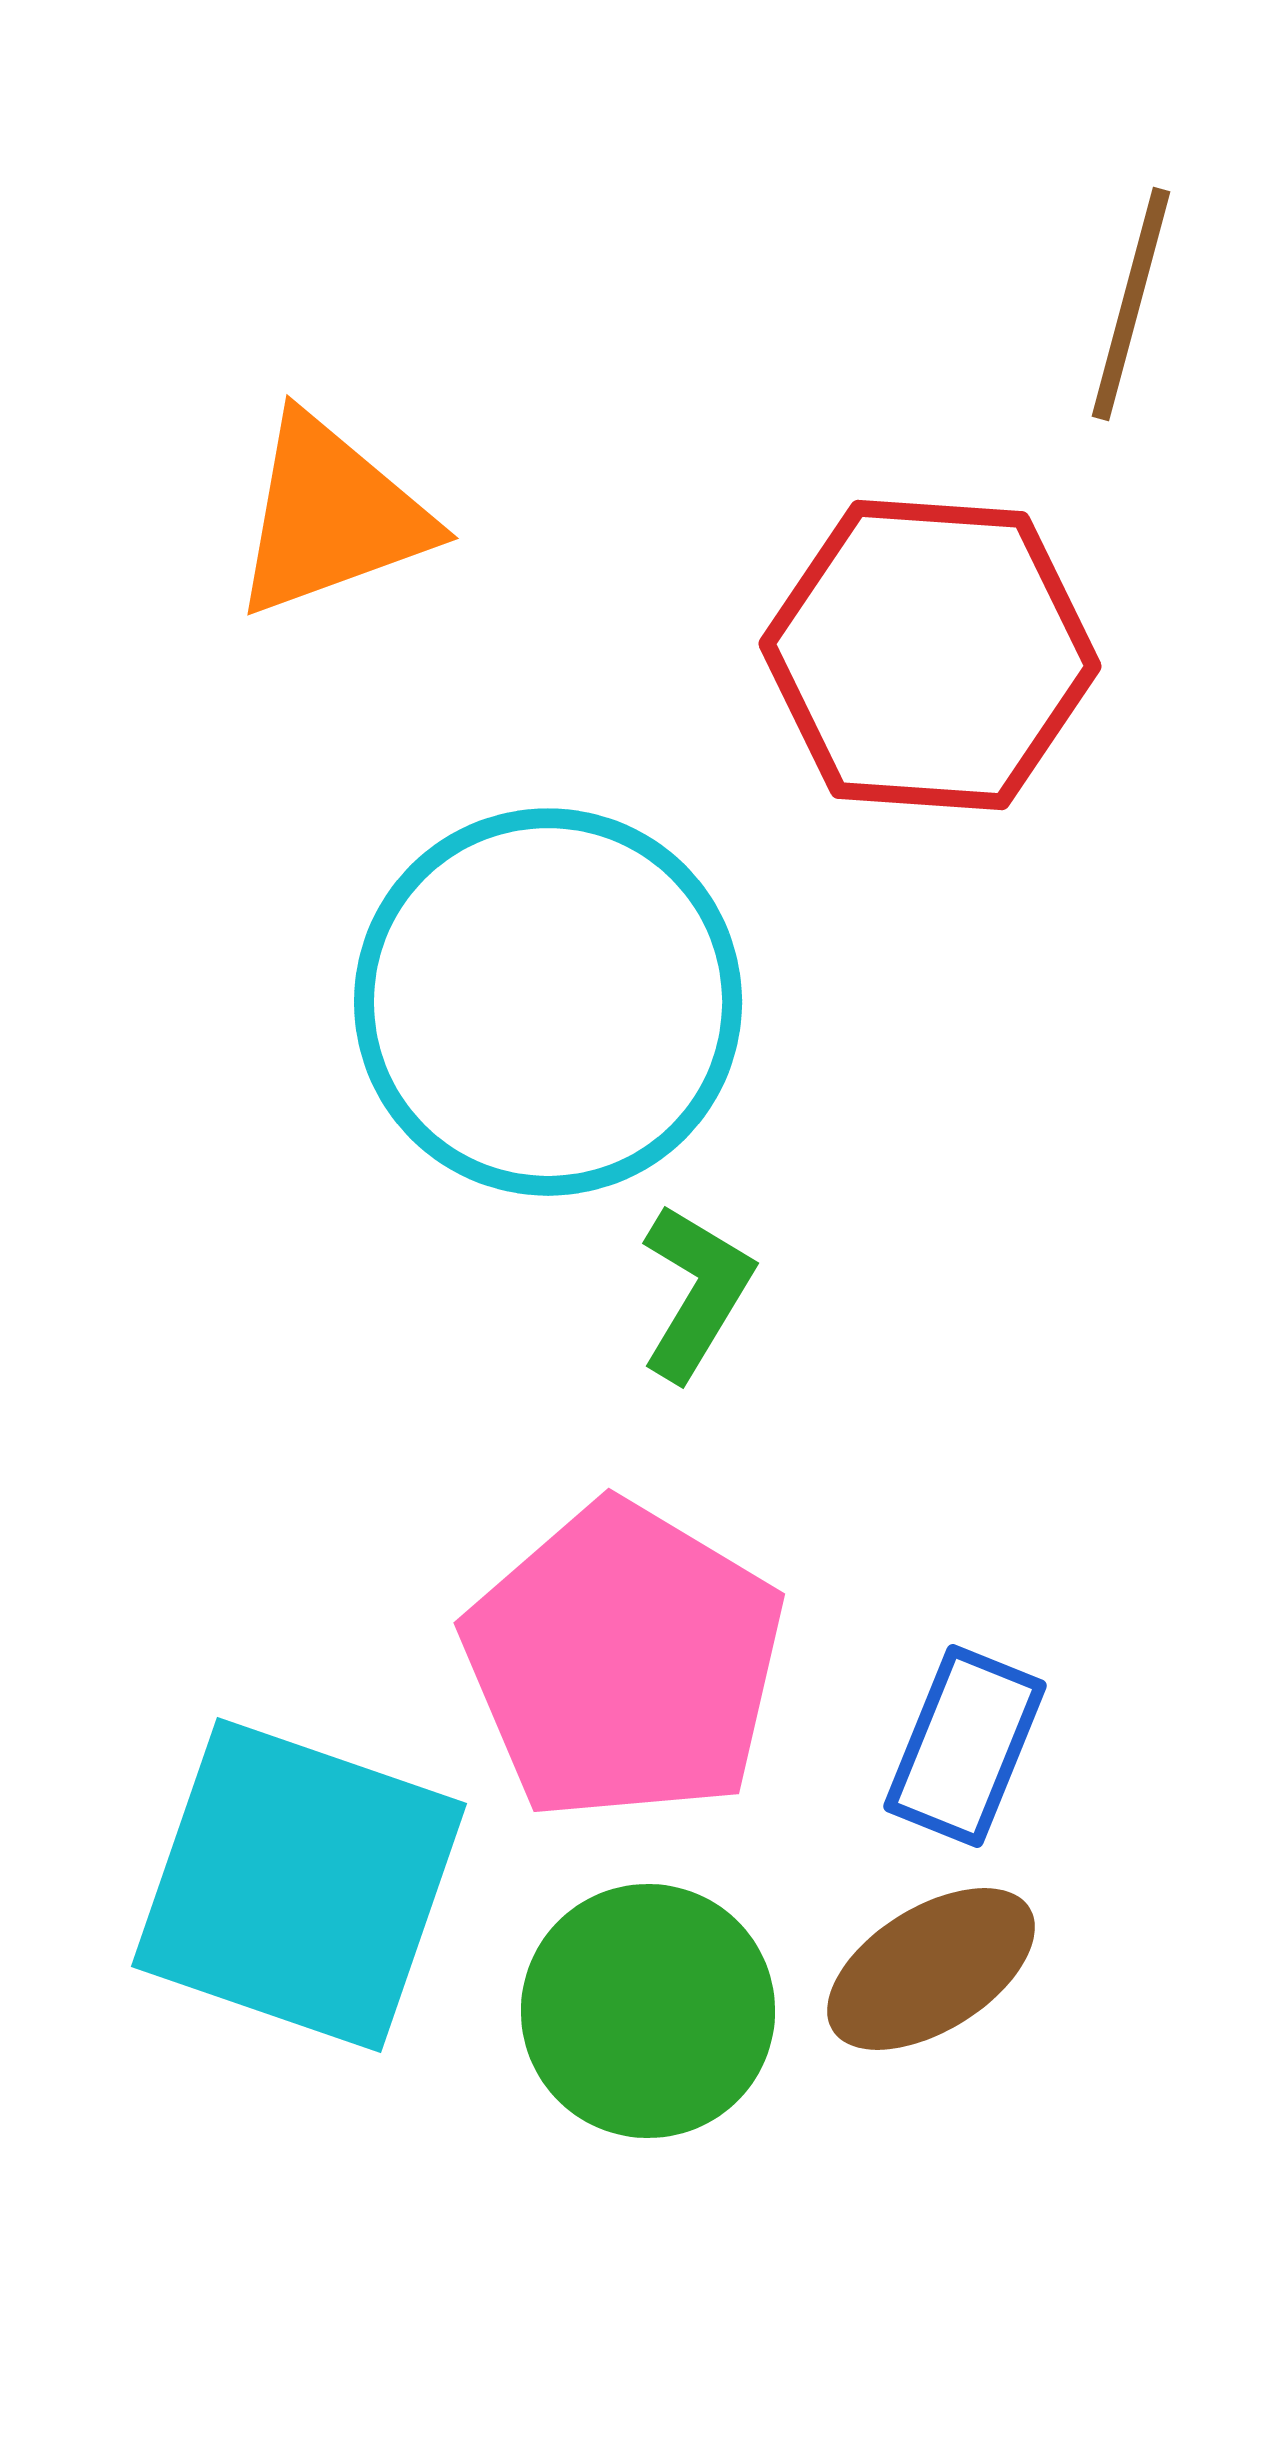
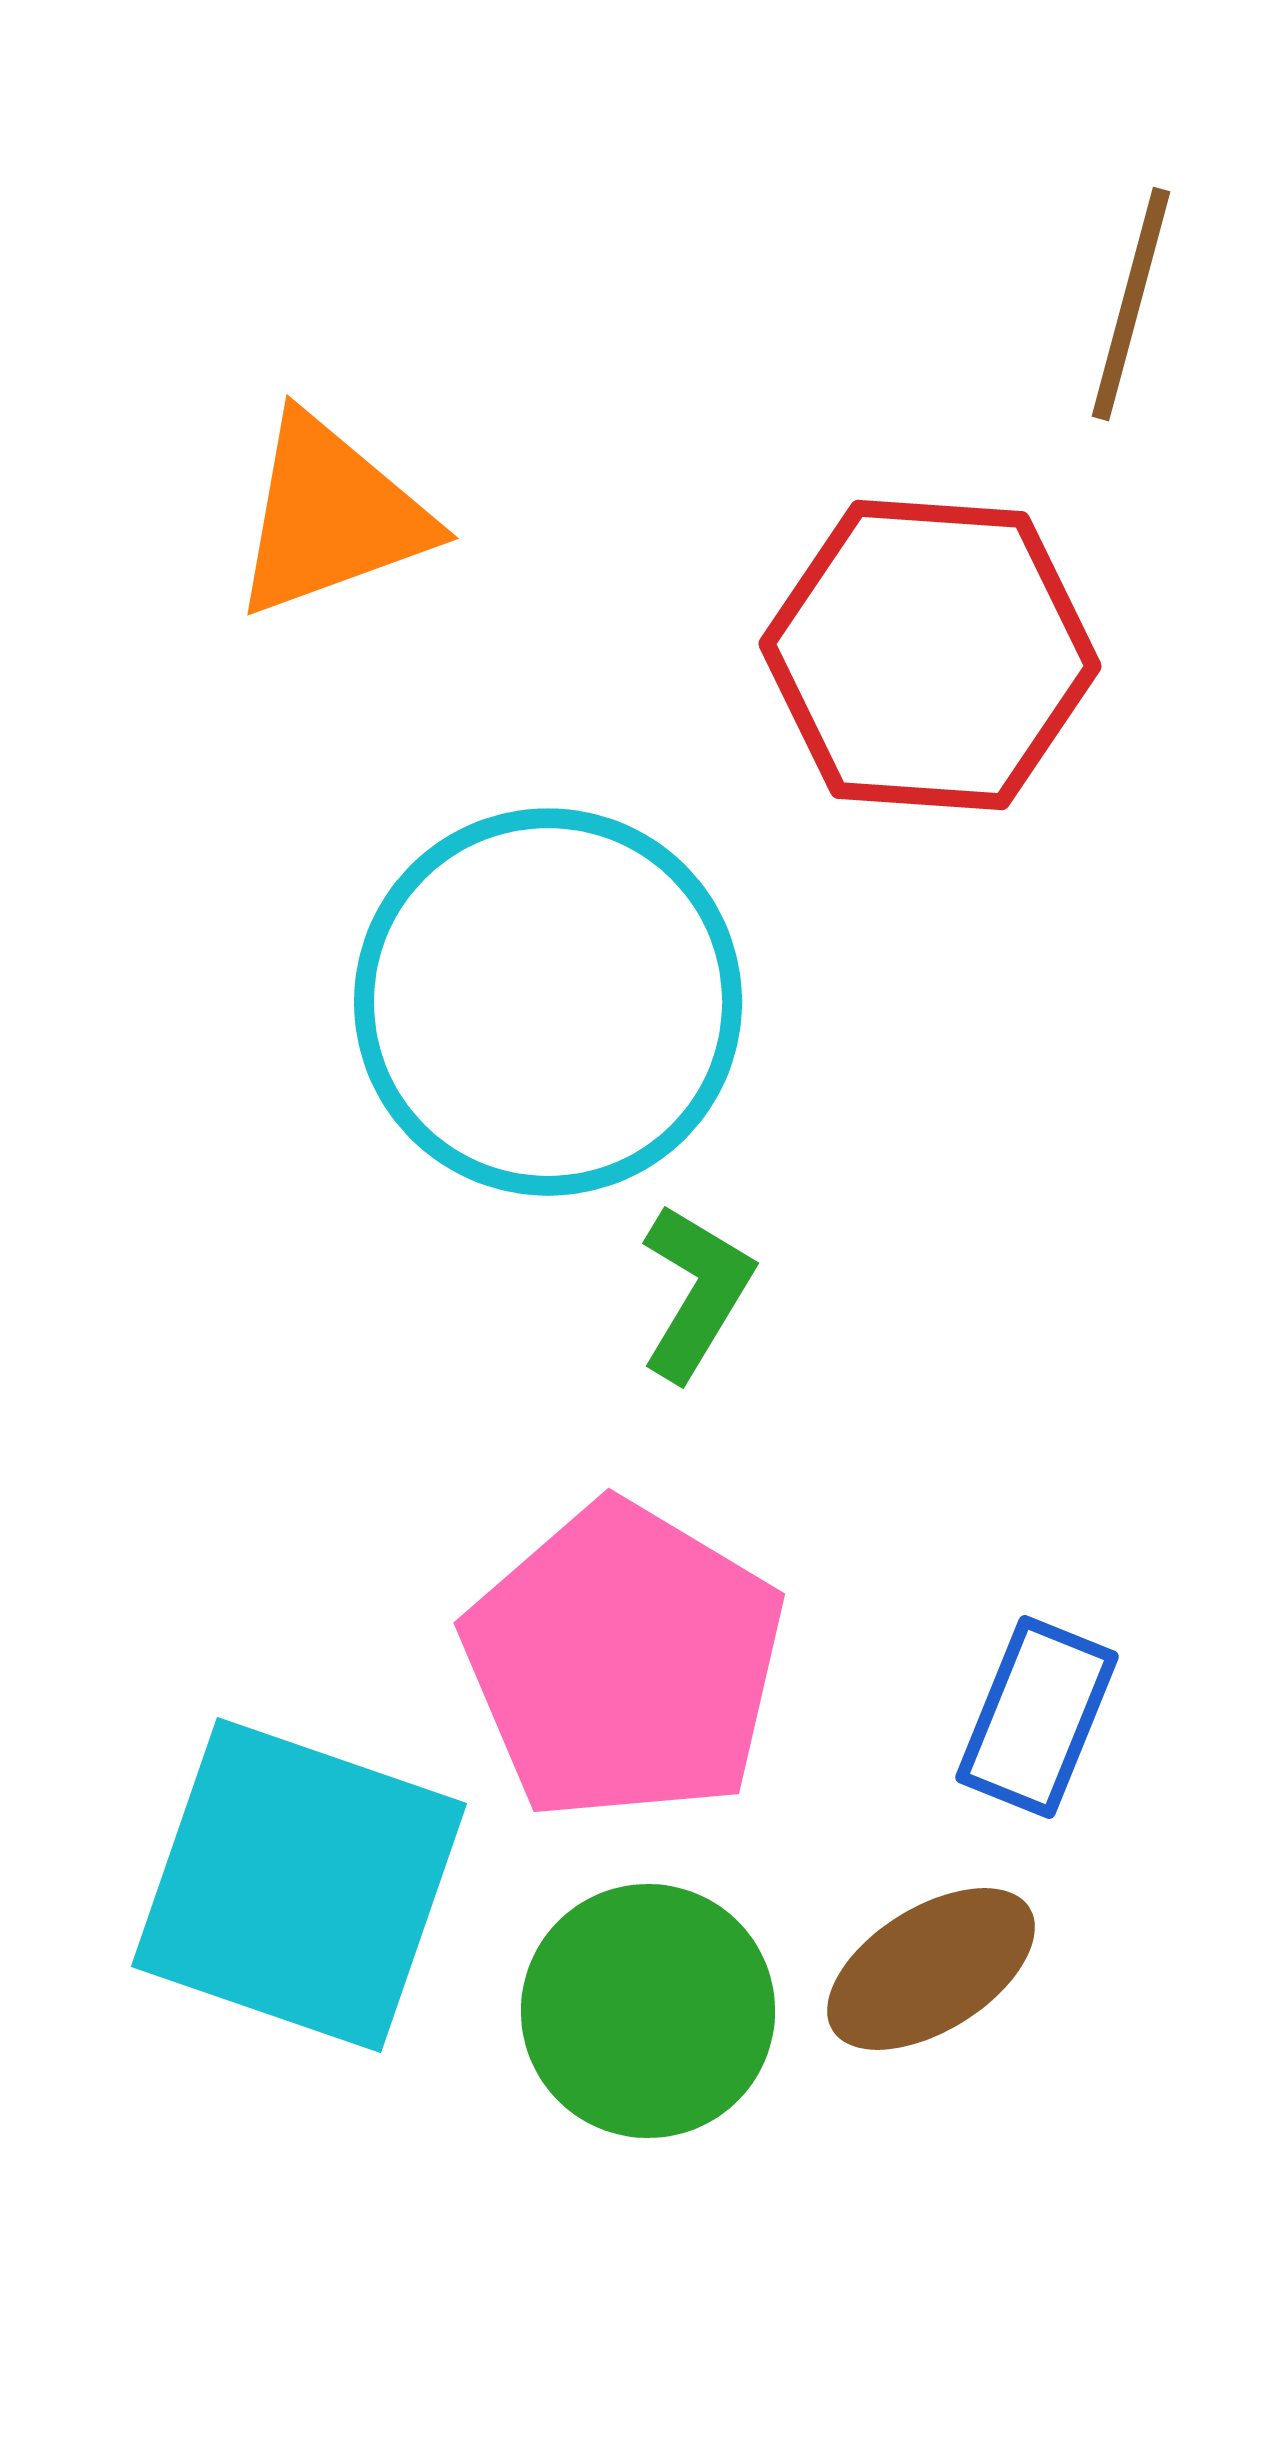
blue rectangle: moved 72 px right, 29 px up
